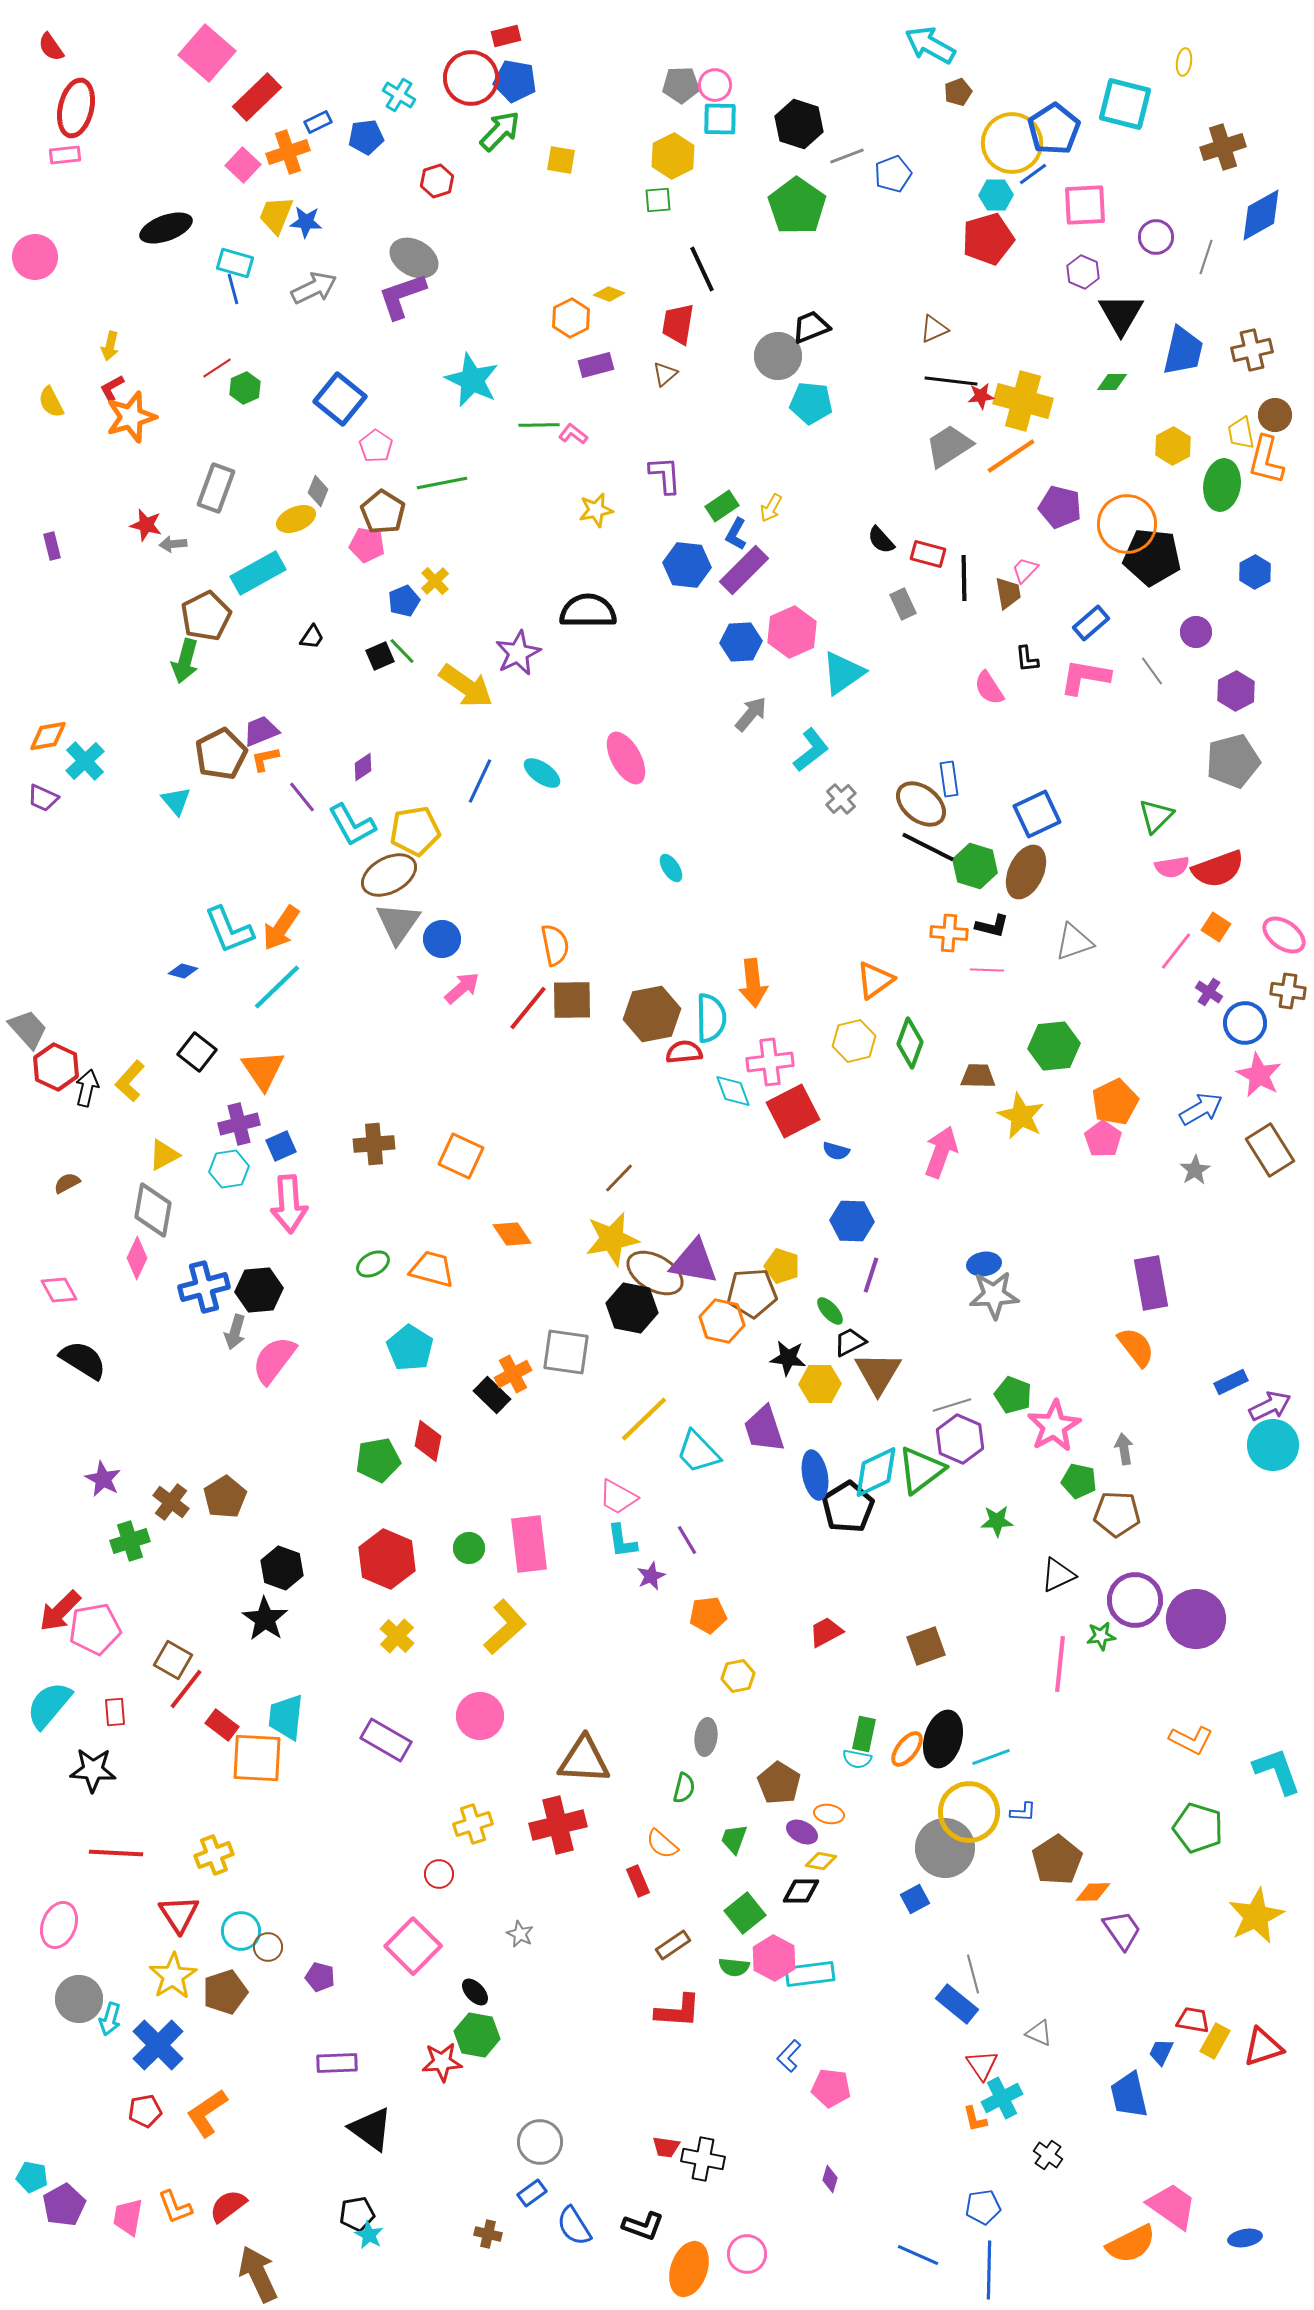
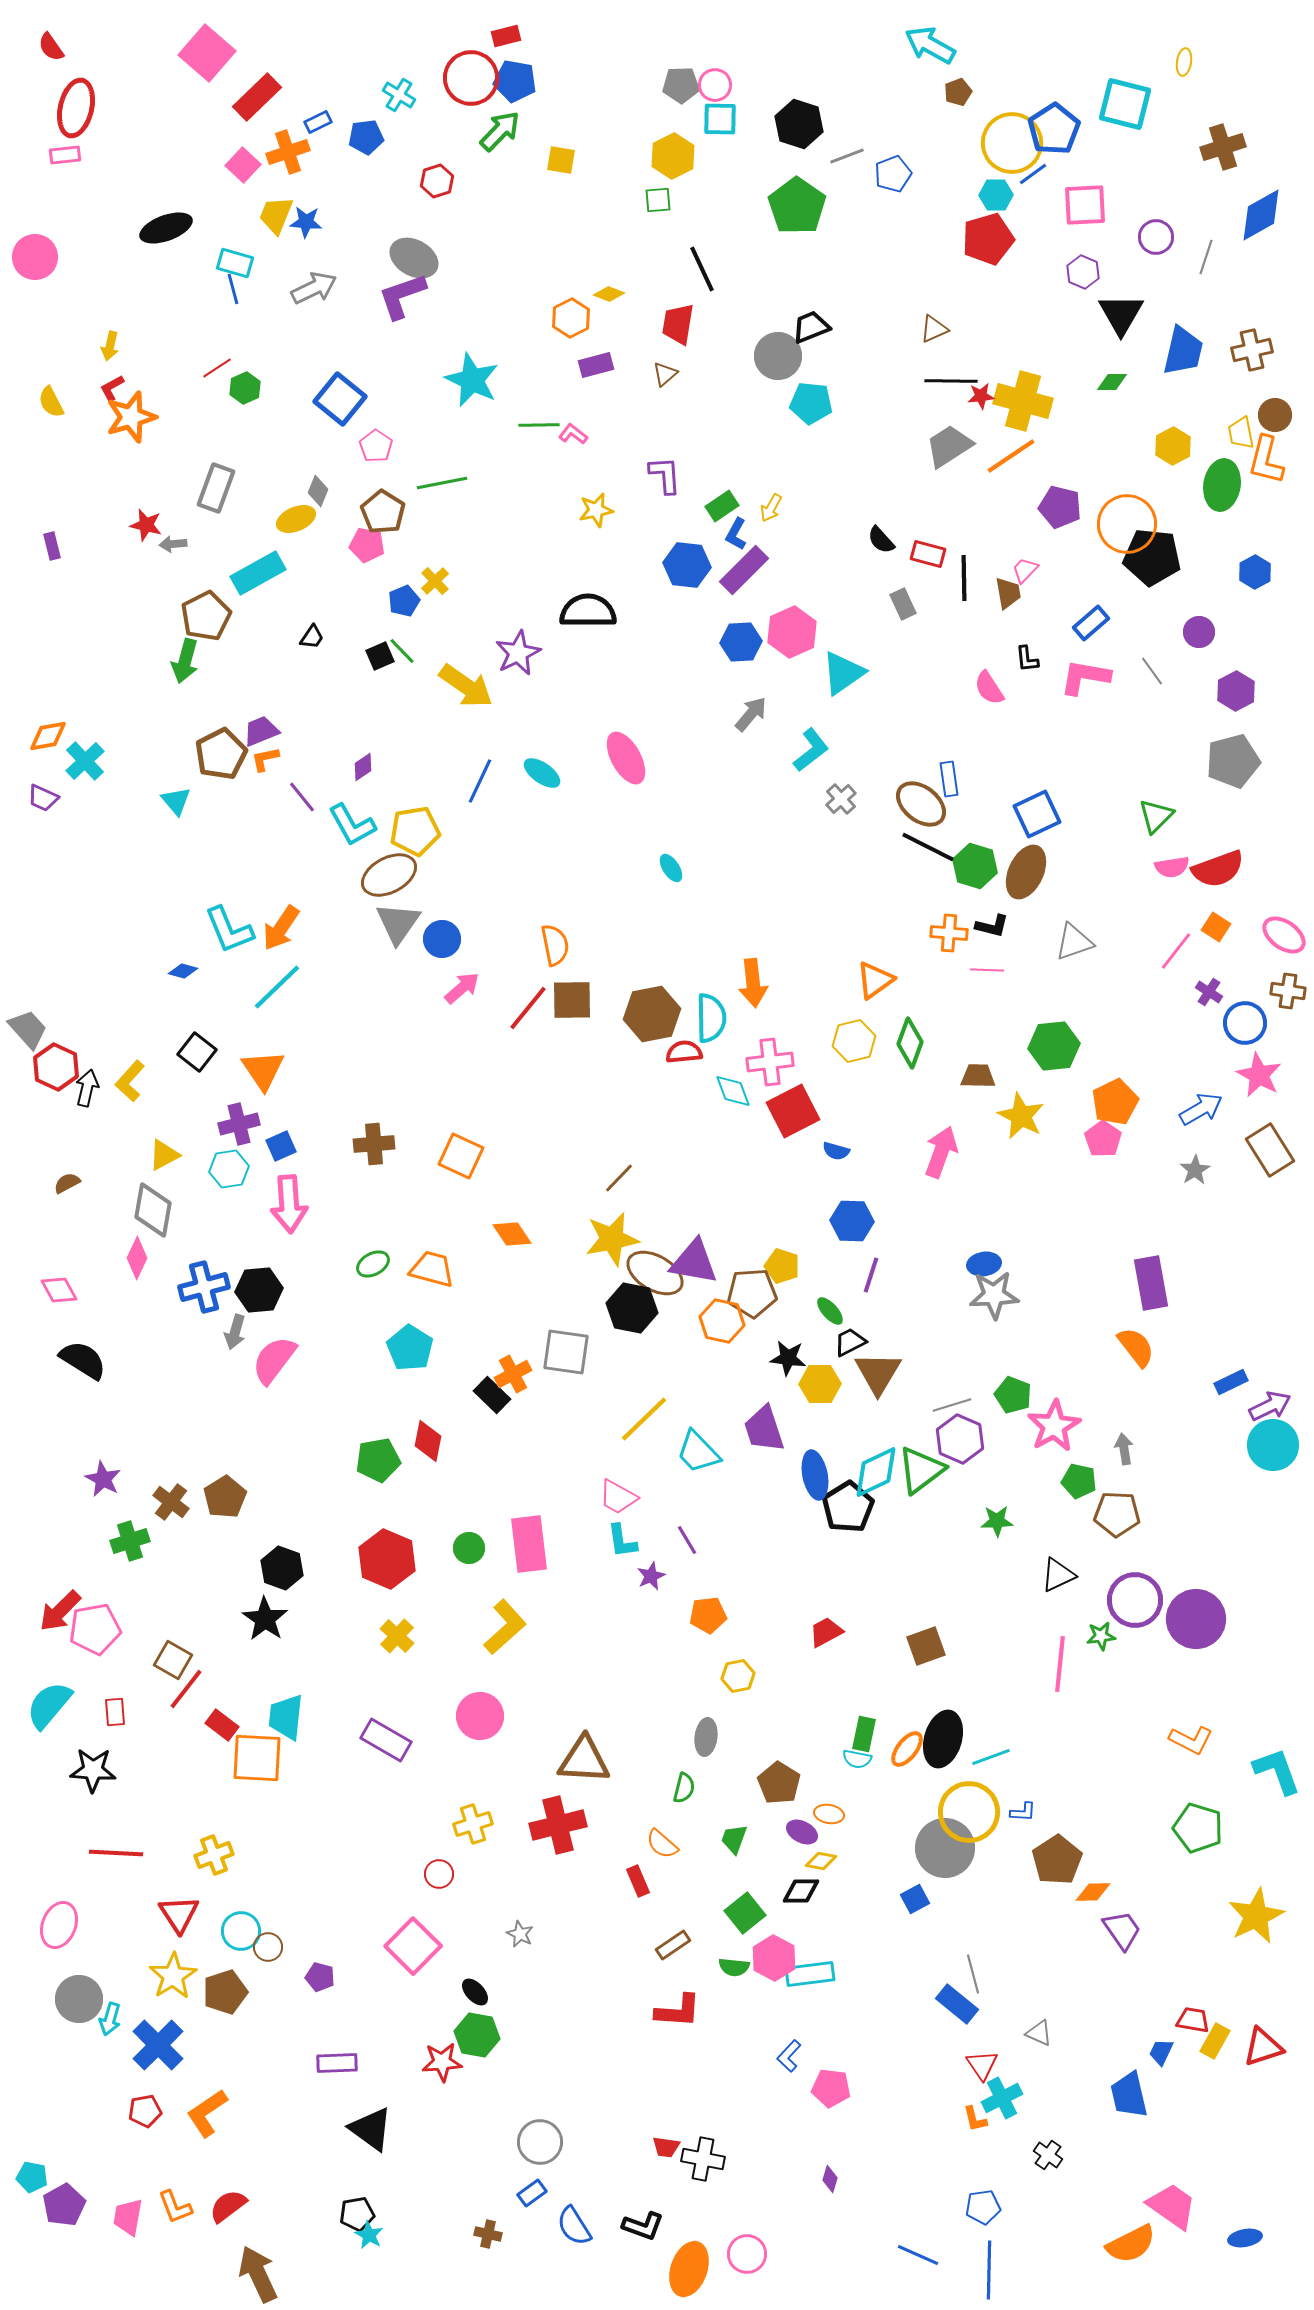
black line at (951, 381): rotated 6 degrees counterclockwise
purple circle at (1196, 632): moved 3 px right
